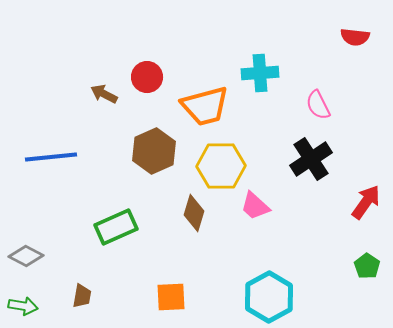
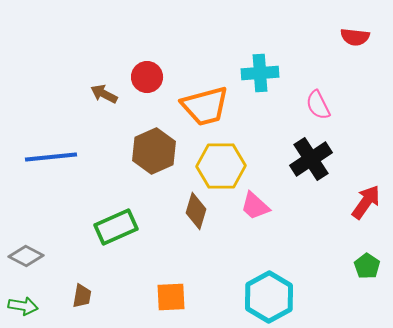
brown diamond: moved 2 px right, 2 px up
